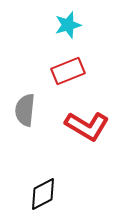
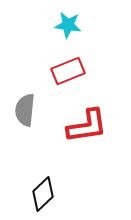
cyan star: rotated 24 degrees clockwise
red L-shape: rotated 39 degrees counterclockwise
black diamond: rotated 16 degrees counterclockwise
